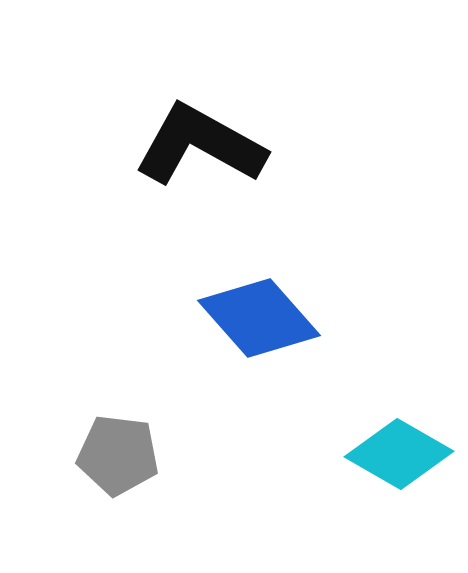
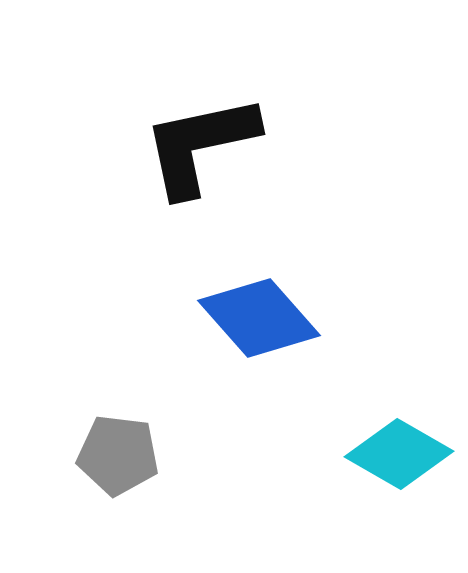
black L-shape: rotated 41 degrees counterclockwise
